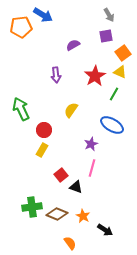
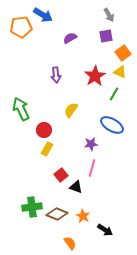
purple semicircle: moved 3 px left, 7 px up
purple star: rotated 16 degrees clockwise
yellow rectangle: moved 5 px right, 1 px up
